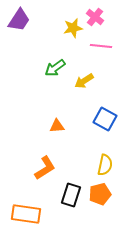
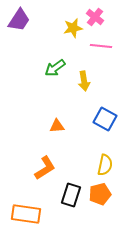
yellow arrow: rotated 66 degrees counterclockwise
